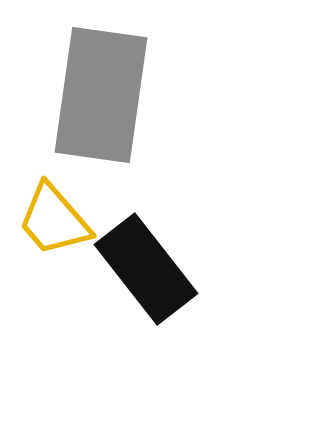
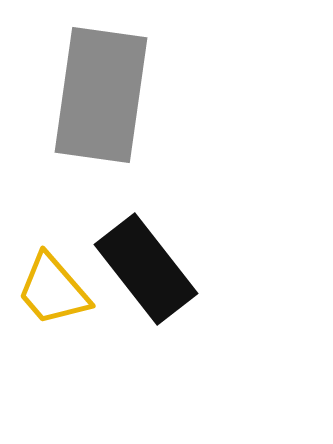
yellow trapezoid: moved 1 px left, 70 px down
